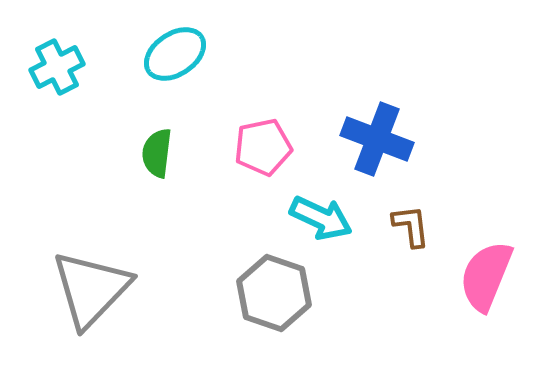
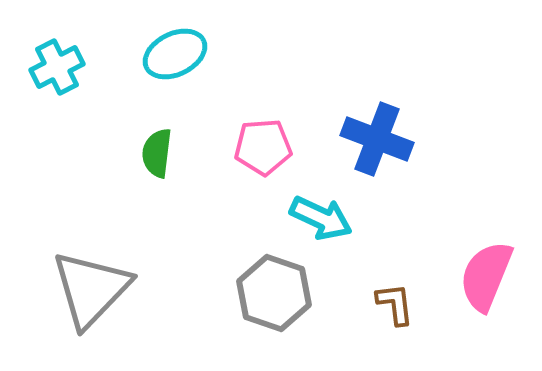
cyan ellipse: rotated 8 degrees clockwise
pink pentagon: rotated 8 degrees clockwise
brown L-shape: moved 16 px left, 78 px down
